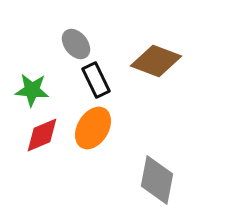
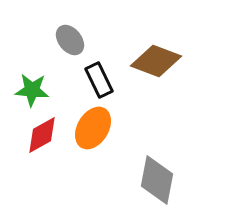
gray ellipse: moved 6 px left, 4 px up
black rectangle: moved 3 px right
red diamond: rotated 6 degrees counterclockwise
